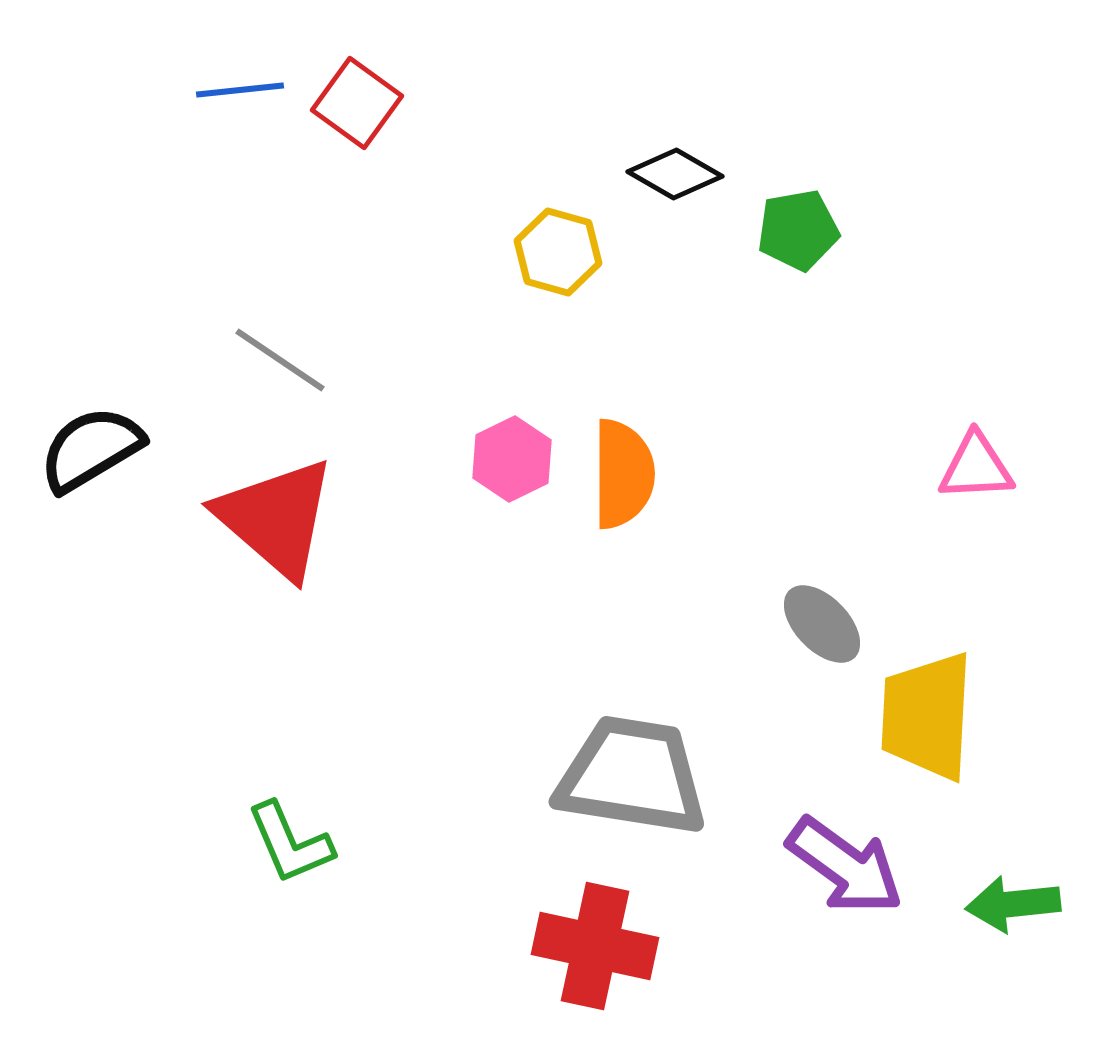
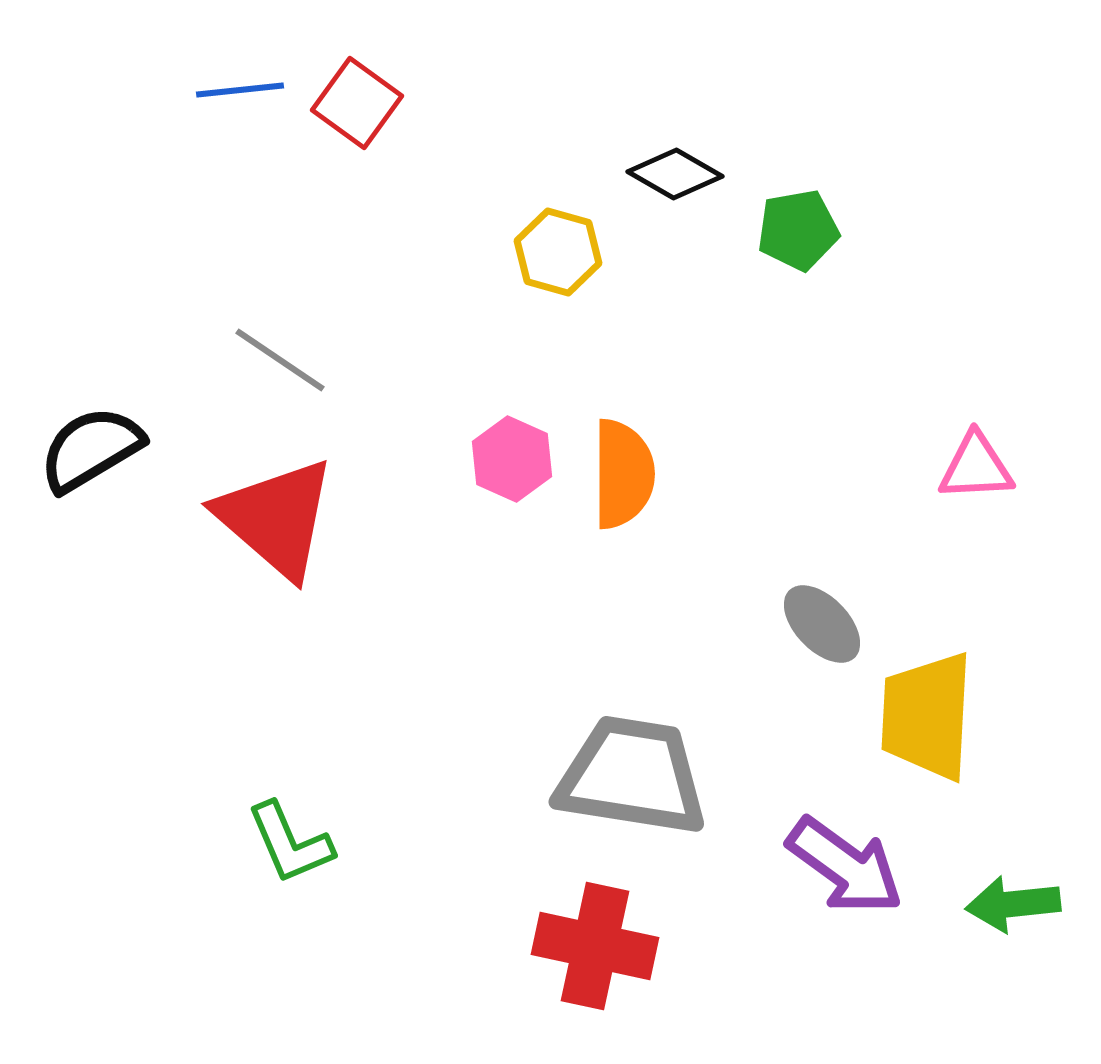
pink hexagon: rotated 10 degrees counterclockwise
